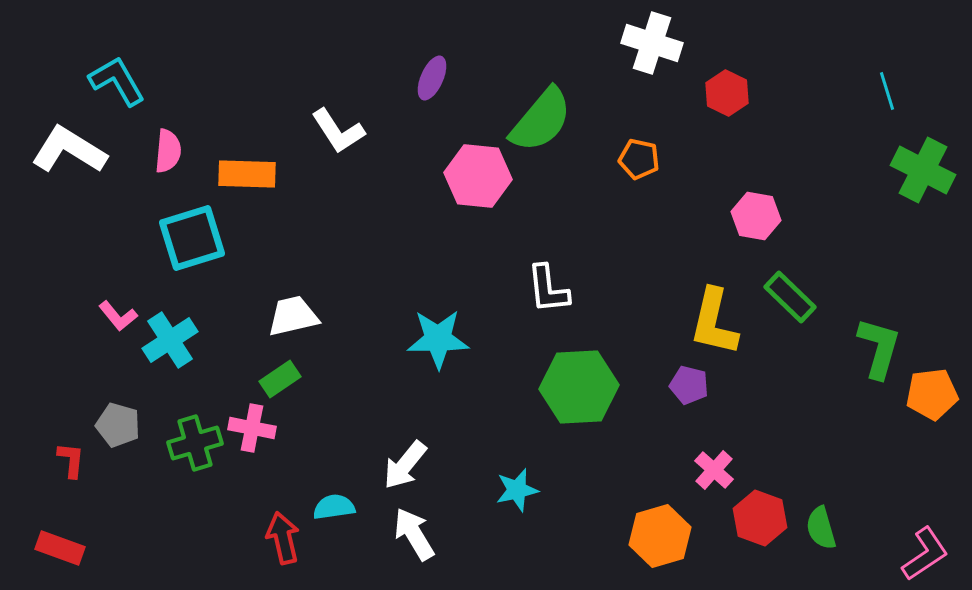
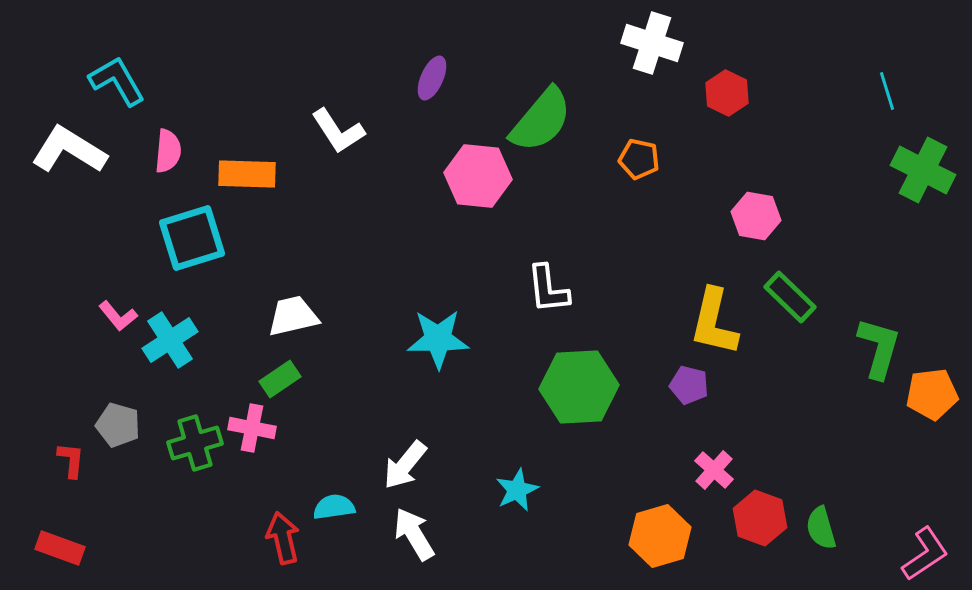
cyan star at (517, 490): rotated 12 degrees counterclockwise
